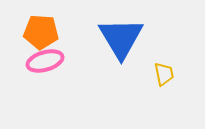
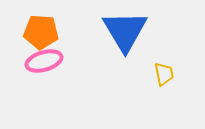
blue triangle: moved 4 px right, 7 px up
pink ellipse: moved 1 px left
